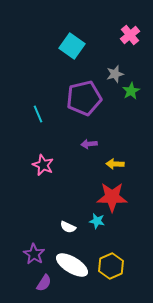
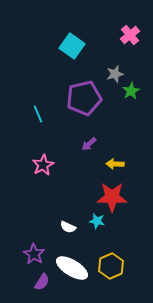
purple arrow: rotated 35 degrees counterclockwise
pink star: rotated 20 degrees clockwise
white ellipse: moved 3 px down
purple semicircle: moved 2 px left, 1 px up
